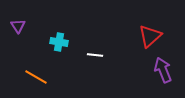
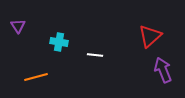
orange line: rotated 45 degrees counterclockwise
